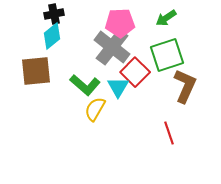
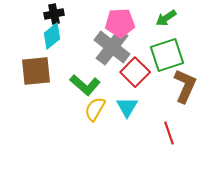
cyan triangle: moved 9 px right, 20 px down
